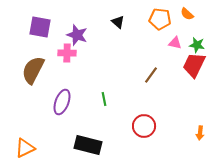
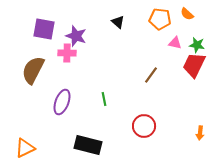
purple square: moved 4 px right, 2 px down
purple star: moved 1 px left, 1 px down
